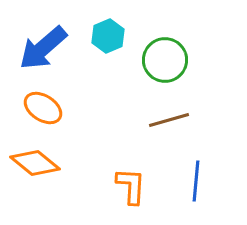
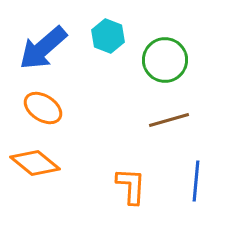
cyan hexagon: rotated 16 degrees counterclockwise
